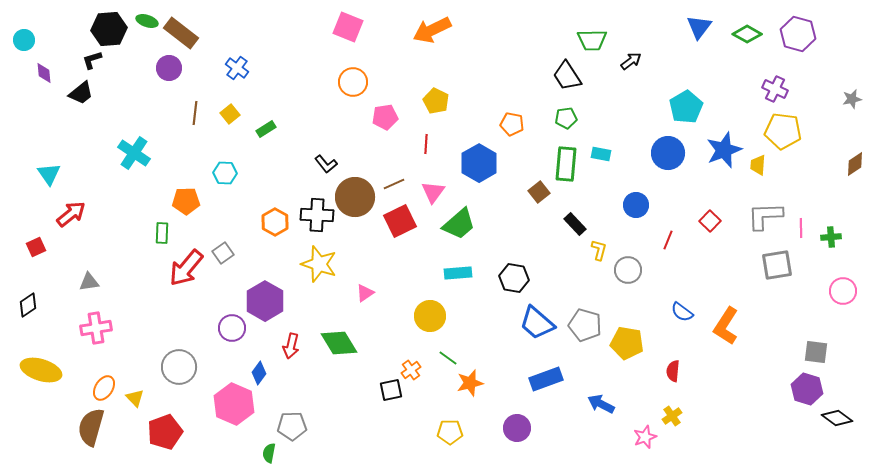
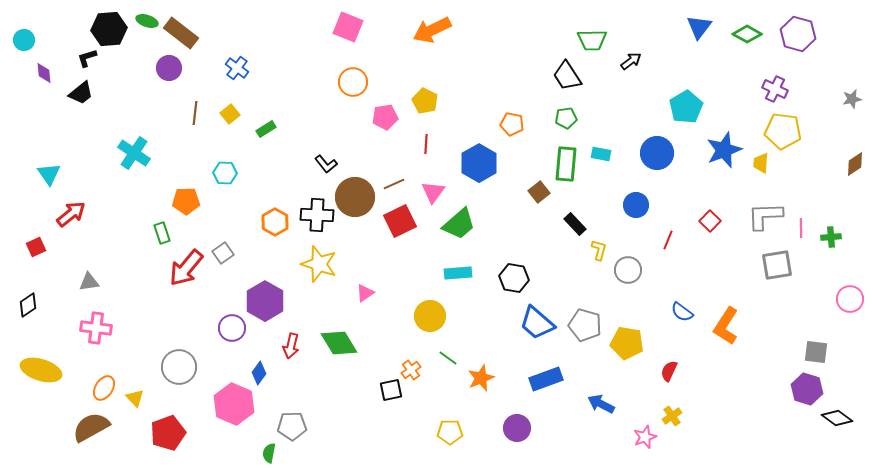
black L-shape at (92, 60): moved 5 px left, 2 px up
yellow pentagon at (436, 101): moved 11 px left
blue circle at (668, 153): moved 11 px left
yellow trapezoid at (758, 165): moved 3 px right, 2 px up
green rectangle at (162, 233): rotated 20 degrees counterclockwise
pink circle at (843, 291): moved 7 px right, 8 px down
pink cross at (96, 328): rotated 16 degrees clockwise
red semicircle at (673, 371): moved 4 px left; rotated 20 degrees clockwise
orange star at (470, 383): moved 11 px right, 5 px up; rotated 8 degrees counterclockwise
brown semicircle at (91, 427): rotated 45 degrees clockwise
red pentagon at (165, 432): moved 3 px right, 1 px down
